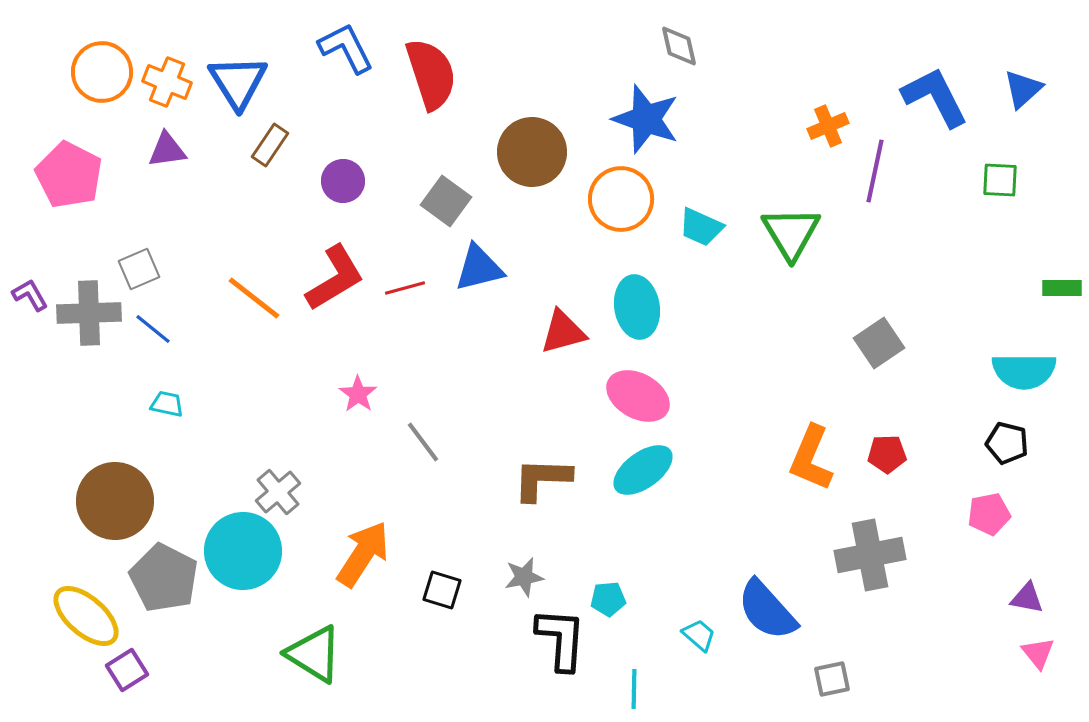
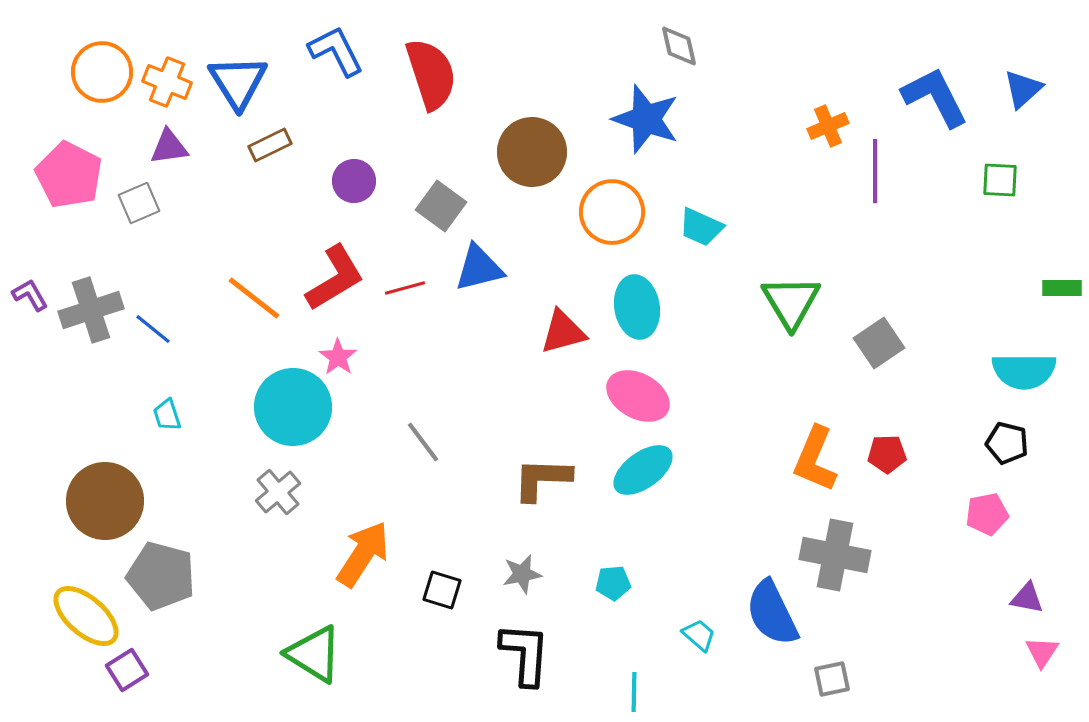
blue L-shape at (346, 48): moved 10 px left, 3 px down
brown rectangle at (270, 145): rotated 30 degrees clockwise
purple triangle at (167, 150): moved 2 px right, 3 px up
purple line at (875, 171): rotated 12 degrees counterclockwise
purple circle at (343, 181): moved 11 px right
orange circle at (621, 199): moved 9 px left, 13 px down
gray square at (446, 201): moved 5 px left, 5 px down
green triangle at (791, 233): moved 69 px down
gray square at (139, 269): moved 66 px up
gray cross at (89, 313): moved 2 px right, 3 px up; rotated 16 degrees counterclockwise
pink star at (358, 394): moved 20 px left, 37 px up
cyan trapezoid at (167, 404): moved 11 px down; rotated 120 degrees counterclockwise
orange L-shape at (811, 458): moved 4 px right, 1 px down
brown circle at (115, 501): moved 10 px left
pink pentagon at (989, 514): moved 2 px left
cyan circle at (243, 551): moved 50 px right, 144 px up
gray cross at (870, 555): moved 35 px left; rotated 22 degrees clockwise
gray star at (524, 577): moved 2 px left, 3 px up
gray pentagon at (164, 578): moved 3 px left, 2 px up; rotated 12 degrees counterclockwise
cyan pentagon at (608, 599): moved 5 px right, 16 px up
blue semicircle at (767, 610): moved 5 px right, 3 px down; rotated 16 degrees clockwise
black L-shape at (561, 639): moved 36 px left, 15 px down
pink triangle at (1038, 653): moved 4 px right, 1 px up; rotated 12 degrees clockwise
cyan line at (634, 689): moved 3 px down
